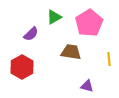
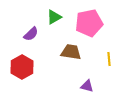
pink pentagon: rotated 20 degrees clockwise
